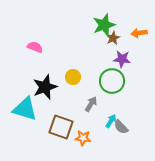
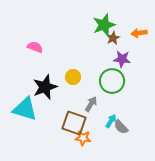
brown square: moved 13 px right, 4 px up
